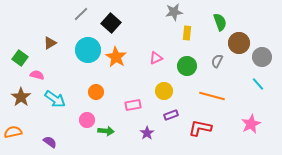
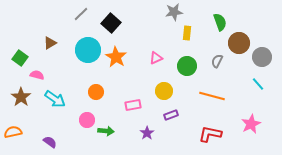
red L-shape: moved 10 px right, 6 px down
